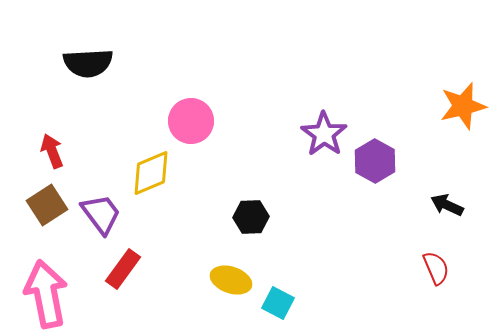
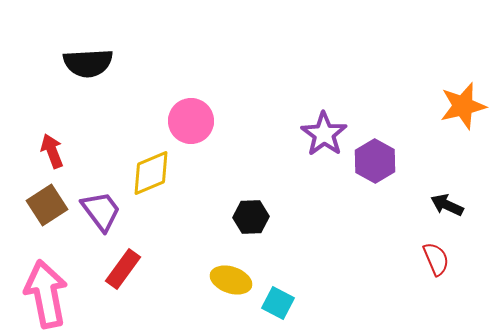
purple trapezoid: moved 3 px up
red semicircle: moved 9 px up
